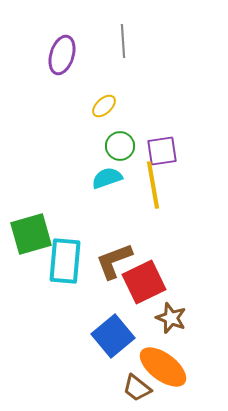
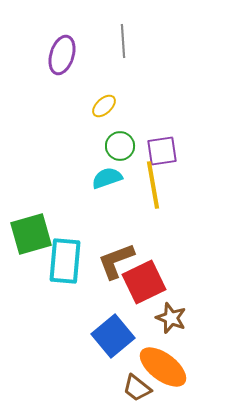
brown L-shape: moved 2 px right
